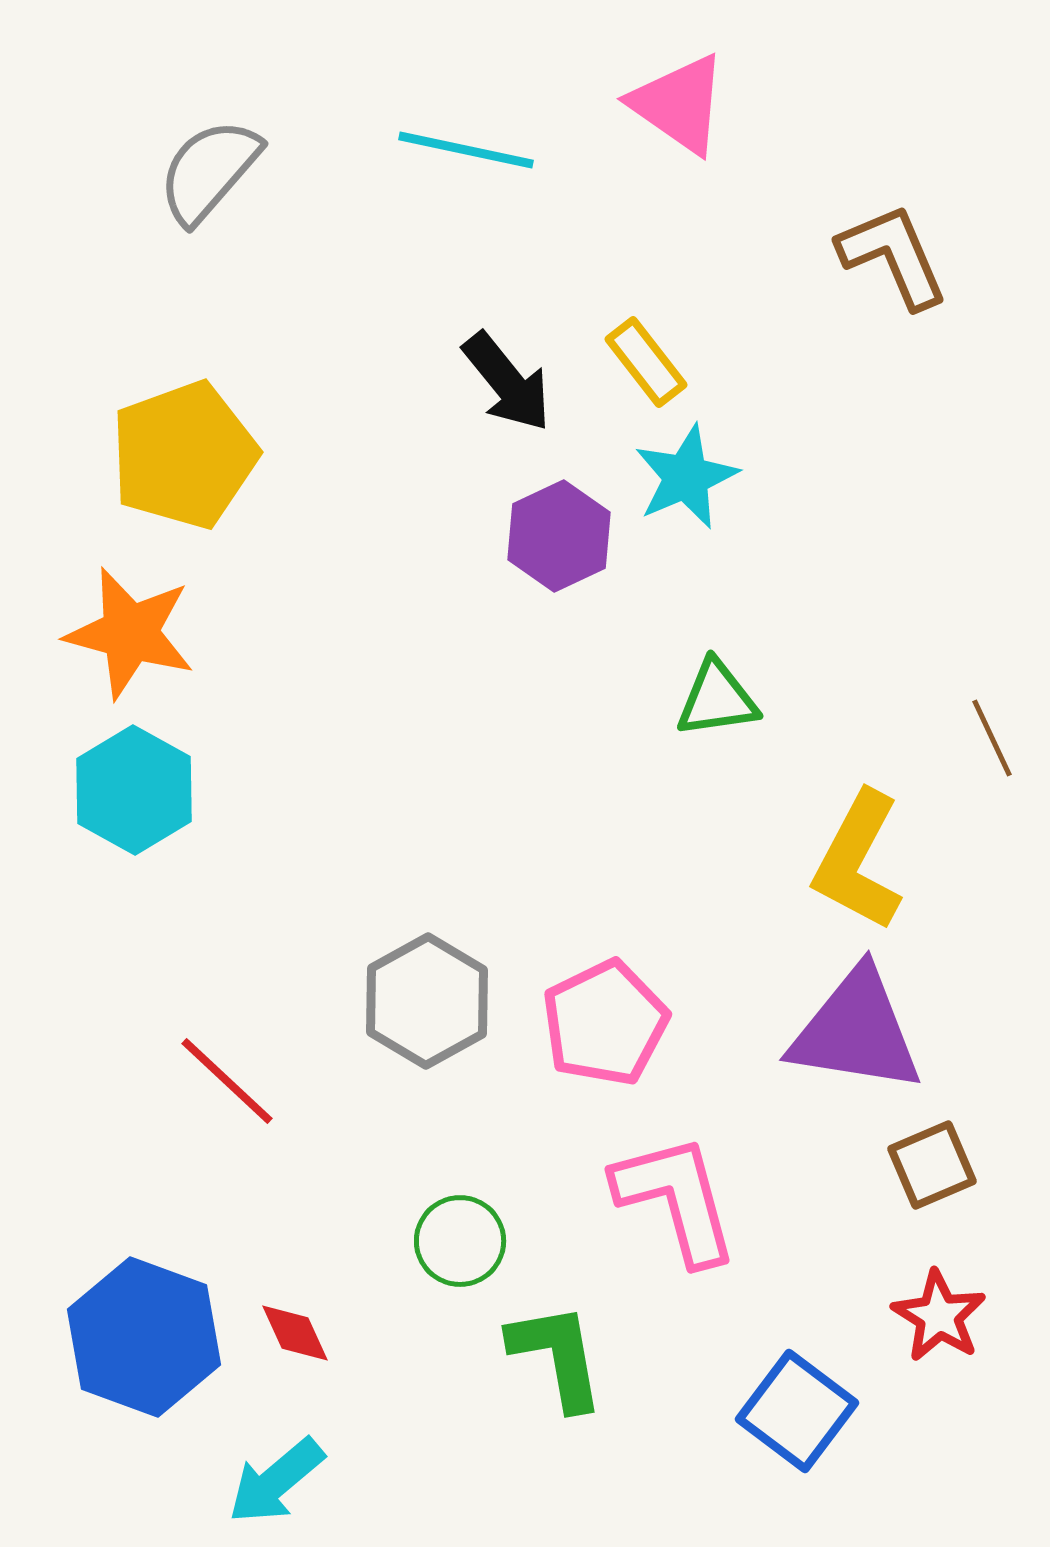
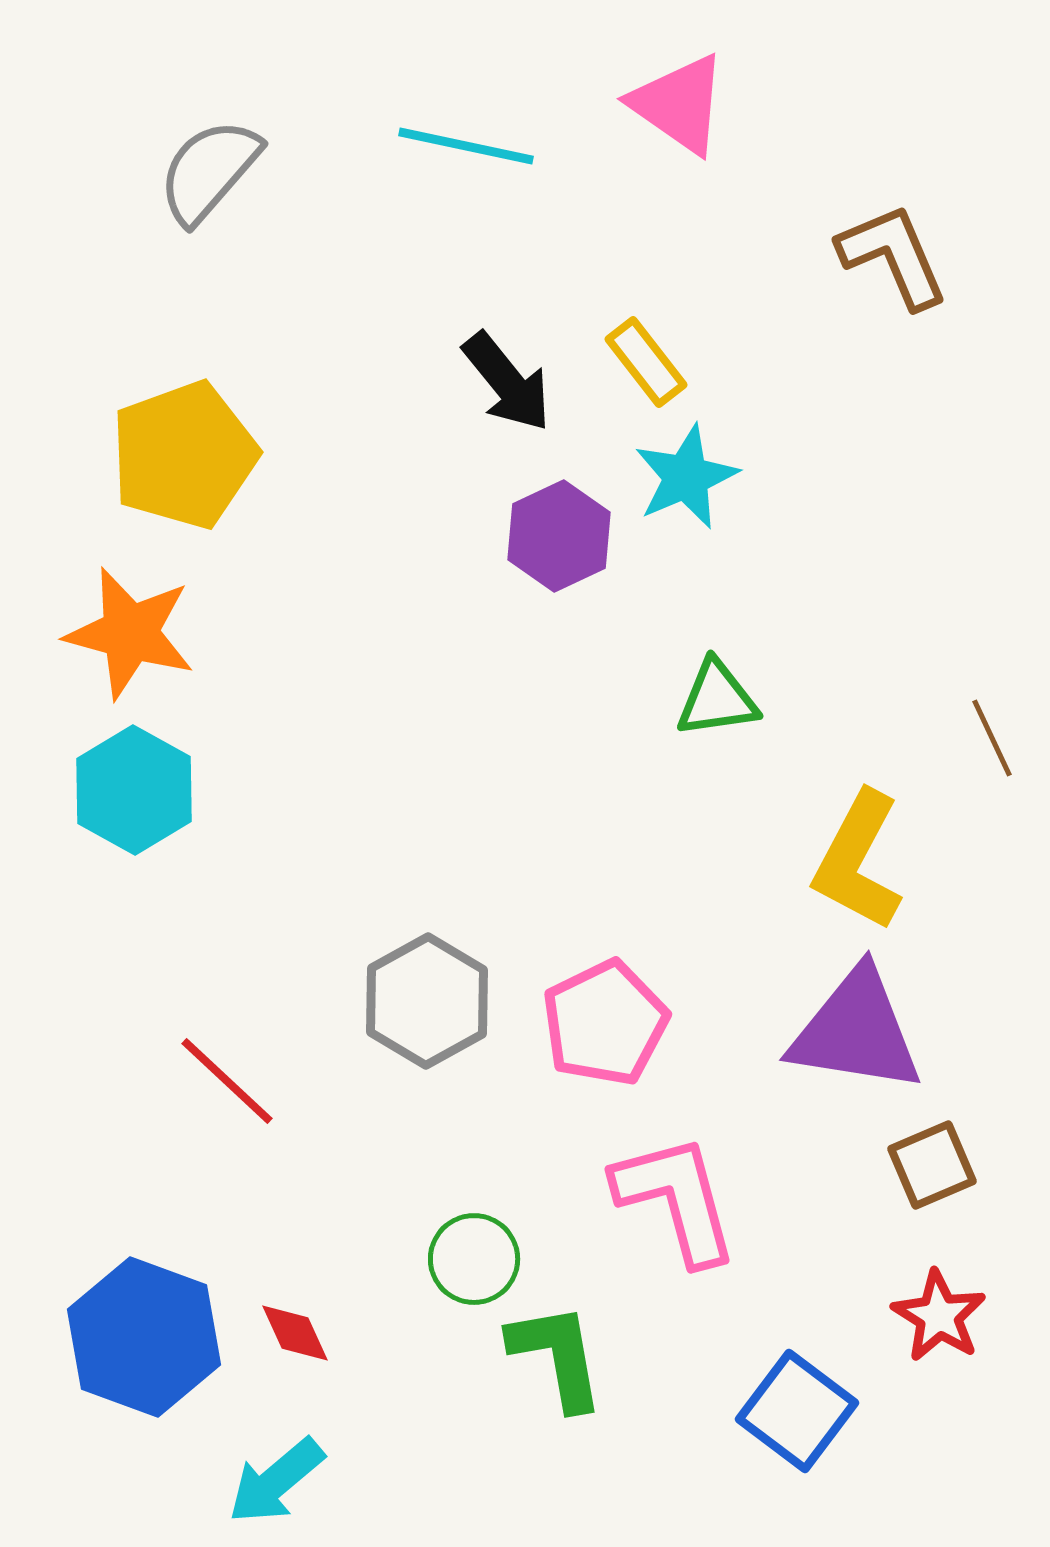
cyan line: moved 4 px up
green circle: moved 14 px right, 18 px down
